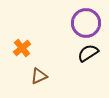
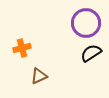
orange cross: rotated 24 degrees clockwise
black semicircle: moved 3 px right
